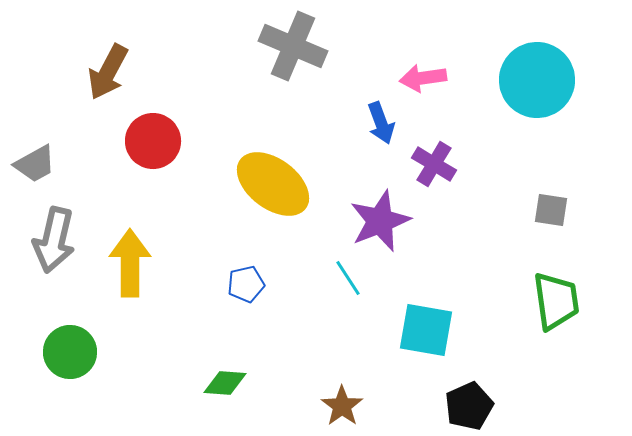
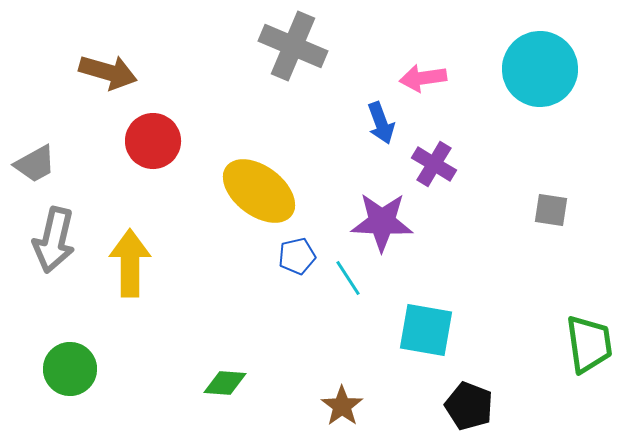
brown arrow: rotated 102 degrees counterclockwise
cyan circle: moved 3 px right, 11 px up
yellow ellipse: moved 14 px left, 7 px down
purple star: moved 2 px right, 1 px down; rotated 24 degrees clockwise
blue pentagon: moved 51 px right, 28 px up
green trapezoid: moved 33 px right, 43 px down
green circle: moved 17 px down
black pentagon: rotated 27 degrees counterclockwise
